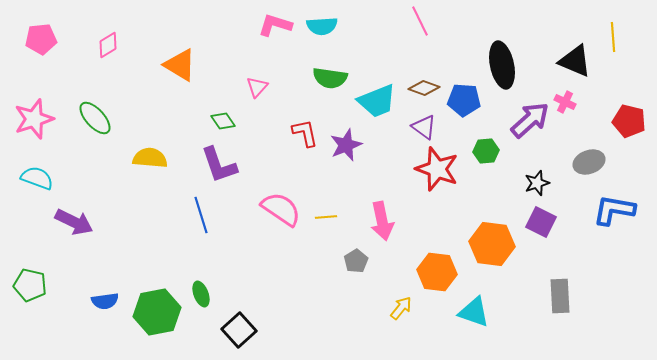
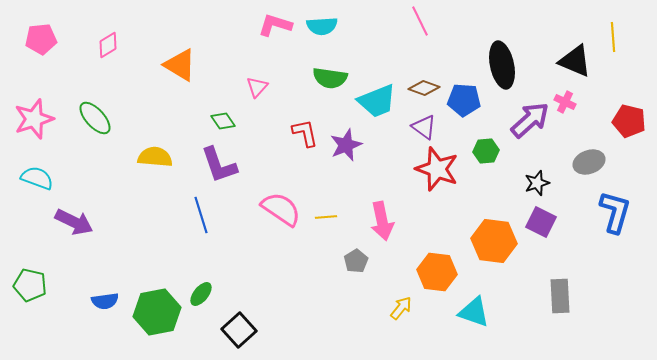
yellow semicircle at (150, 158): moved 5 px right, 1 px up
blue L-shape at (614, 210): moved 1 px right, 2 px down; rotated 96 degrees clockwise
orange hexagon at (492, 244): moved 2 px right, 3 px up
green ellipse at (201, 294): rotated 60 degrees clockwise
